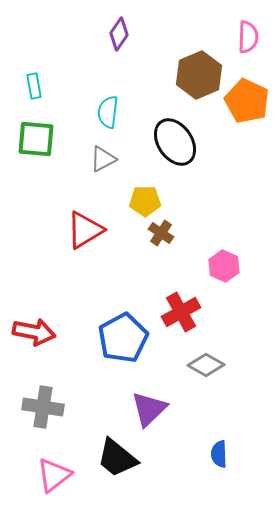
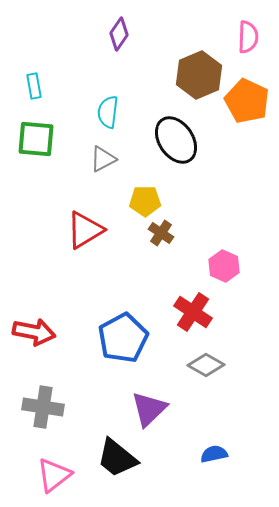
black ellipse: moved 1 px right, 2 px up
red cross: moved 12 px right; rotated 27 degrees counterclockwise
blue semicircle: moved 5 px left; rotated 80 degrees clockwise
